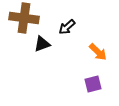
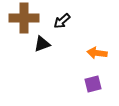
brown cross: rotated 8 degrees counterclockwise
black arrow: moved 5 px left, 6 px up
orange arrow: moved 1 px left, 1 px down; rotated 144 degrees clockwise
